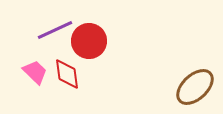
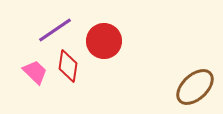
purple line: rotated 9 degrees counterclockwise
red circle: moved 15 px right
red diamond: moved 1 px right, 8 px up; rotated 16 degrees clockwise
